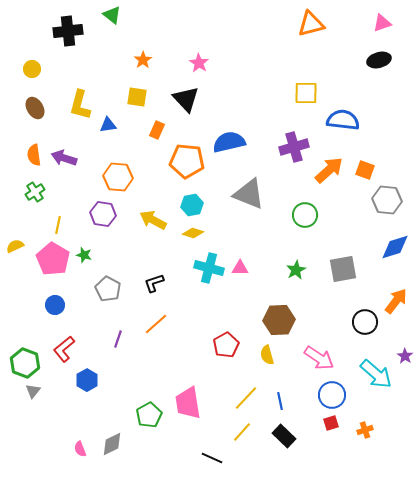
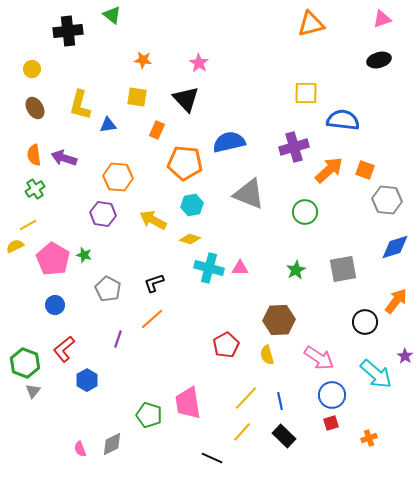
pink triangle at (382, 23): moved 4 px up
orange star at (143, 60): rotated 30 degrees counterclockwise
orange pentagon at (187, 161): moved 2 px left, 2 px down
green cross at (35, 192): moved 3 px up
green circle at (305, 215): moved 3 px up
yellow line at (58, 225): moved 30 px left; rotated 48 degrees clockwise
yellow diamond at (193, 233): moved 3 px left, 6 px down
orange line at (156, 324): moved 4 px left, 5 px up
green pentagon at (149, 415): rotated 25 degrees counterclockwise
orange cross at (365, 430): moved 4 px right, 8 px down
